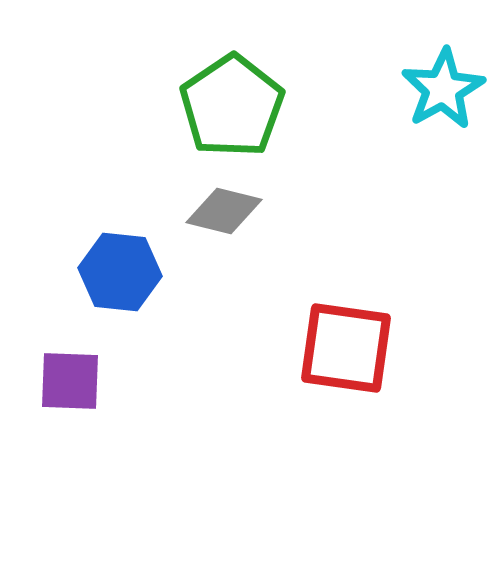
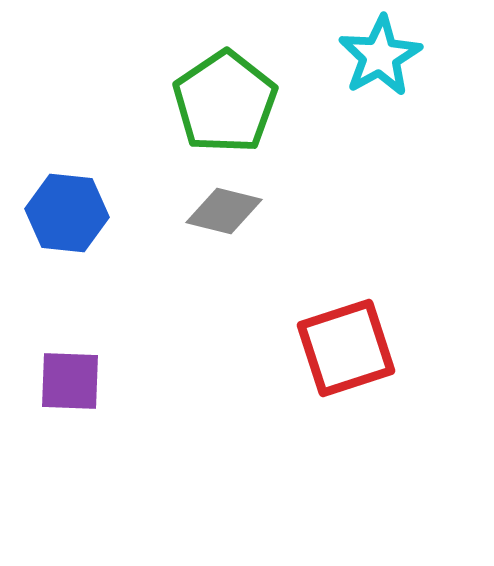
cyan star: moved 63 px left, 33 px up
green pentagon: moved 7 px left, 4 px up
blue hexagon: moved 53 px left, 59 px up
red square: rotated 26 degrees counterclockwise
